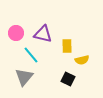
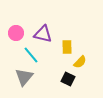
yellow rectangle: moved 1 px down
yellow semicircle: moved 2 px left, 2 px down; rotated 32 degrees counterclockwise
